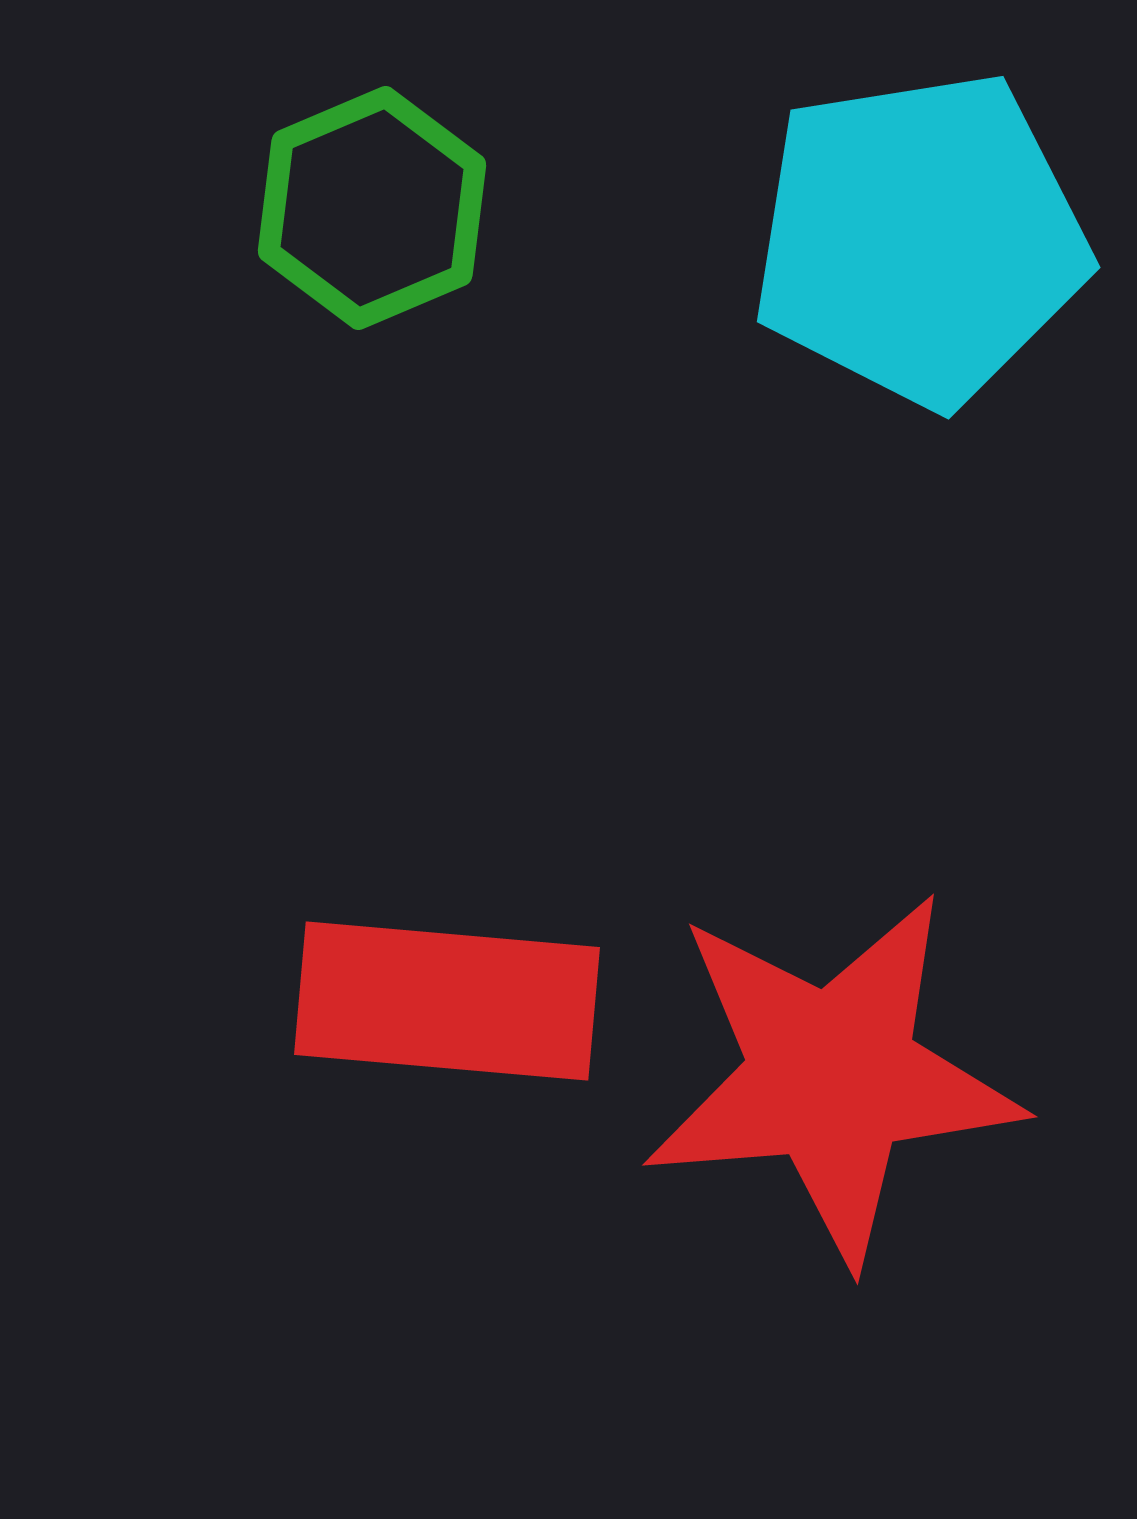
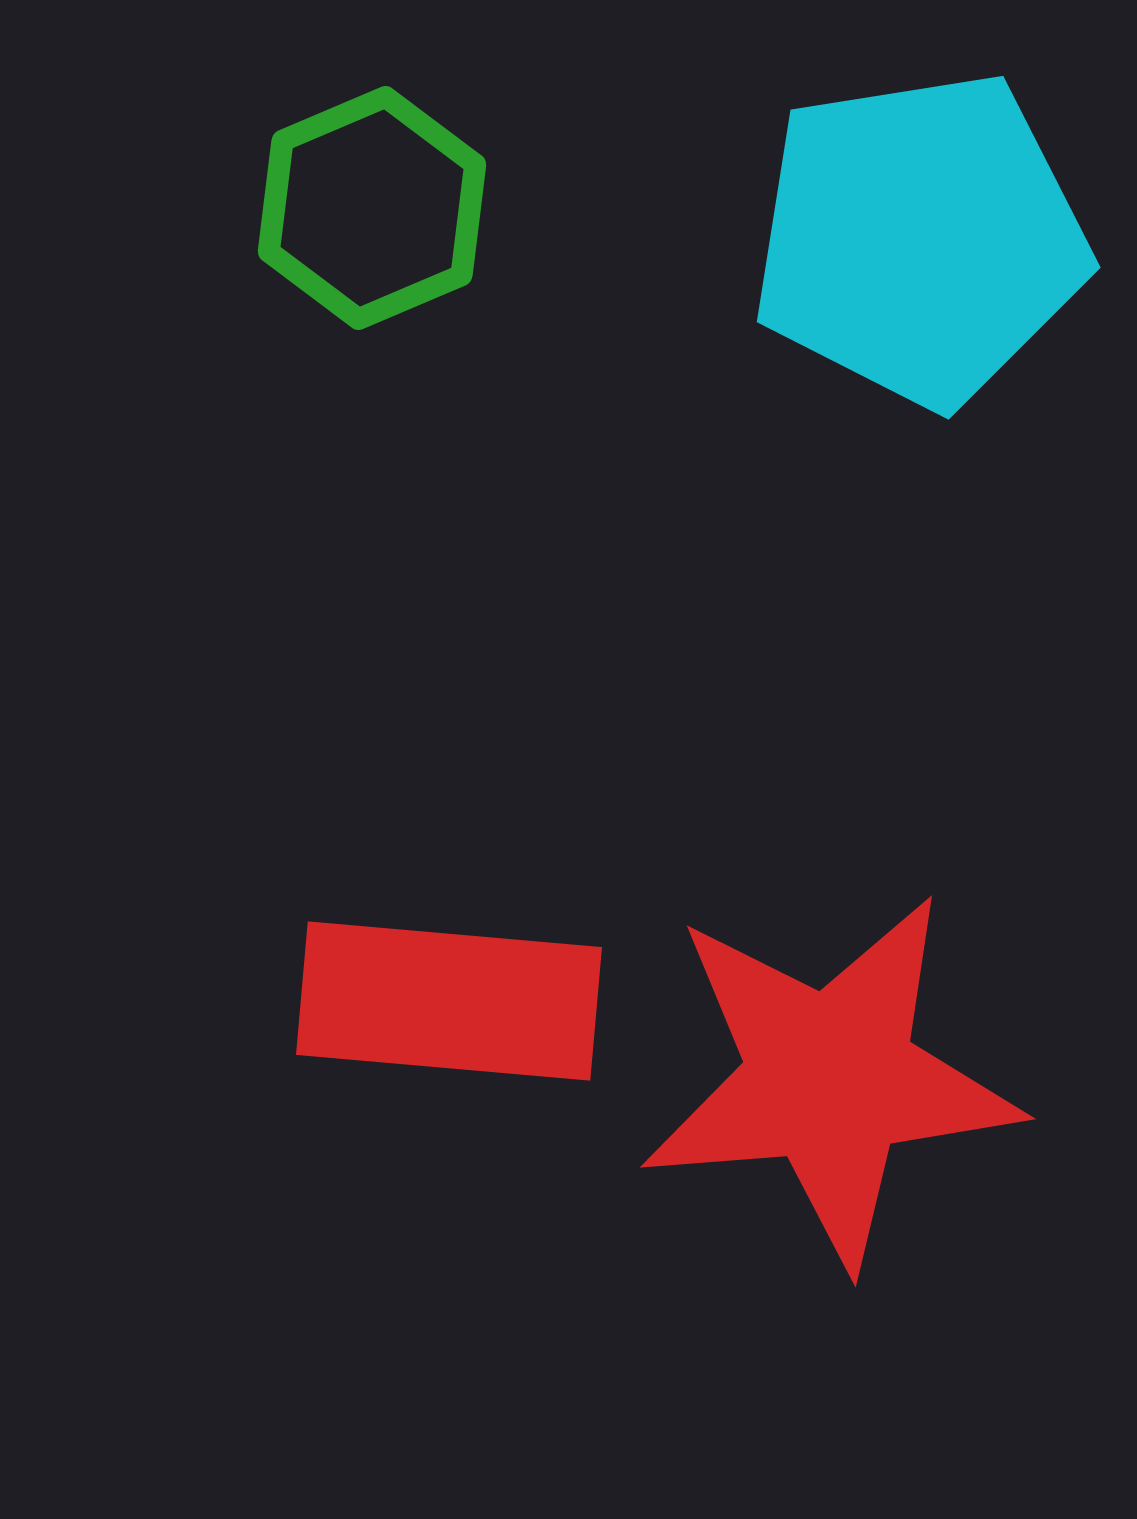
red rectangle: moved 2 px right
red star: moved 2 px left, 2 px down
